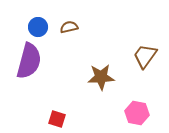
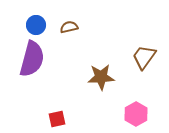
blue circle: moved 2 px left, 2 px up
brown trapezoid: moved 1 px left, 1 px down
purple semicircle: moved 3 px right, 2 px up
pink hexagon: moved 1 px left, 1 px down; rotated 20 degrees clockwise
red square: rotated 30 degrees counterclockwise
